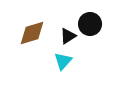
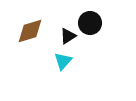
black circle: moved 1 px up
brown diamond: moved 2 px left, 2 px up
